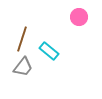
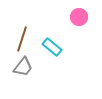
cyan rectangle: moved 3 px right, 4 px up
